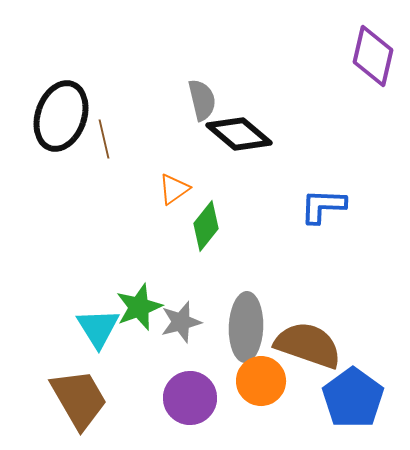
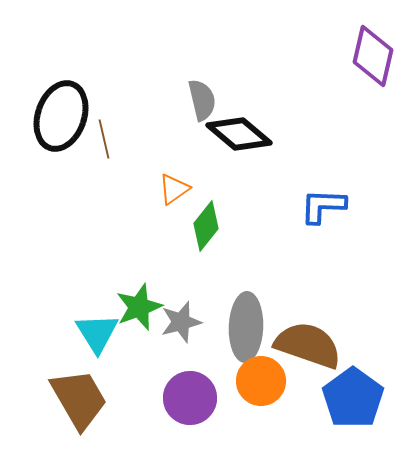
cyan triangle: moved 1 px left, 5 px down
